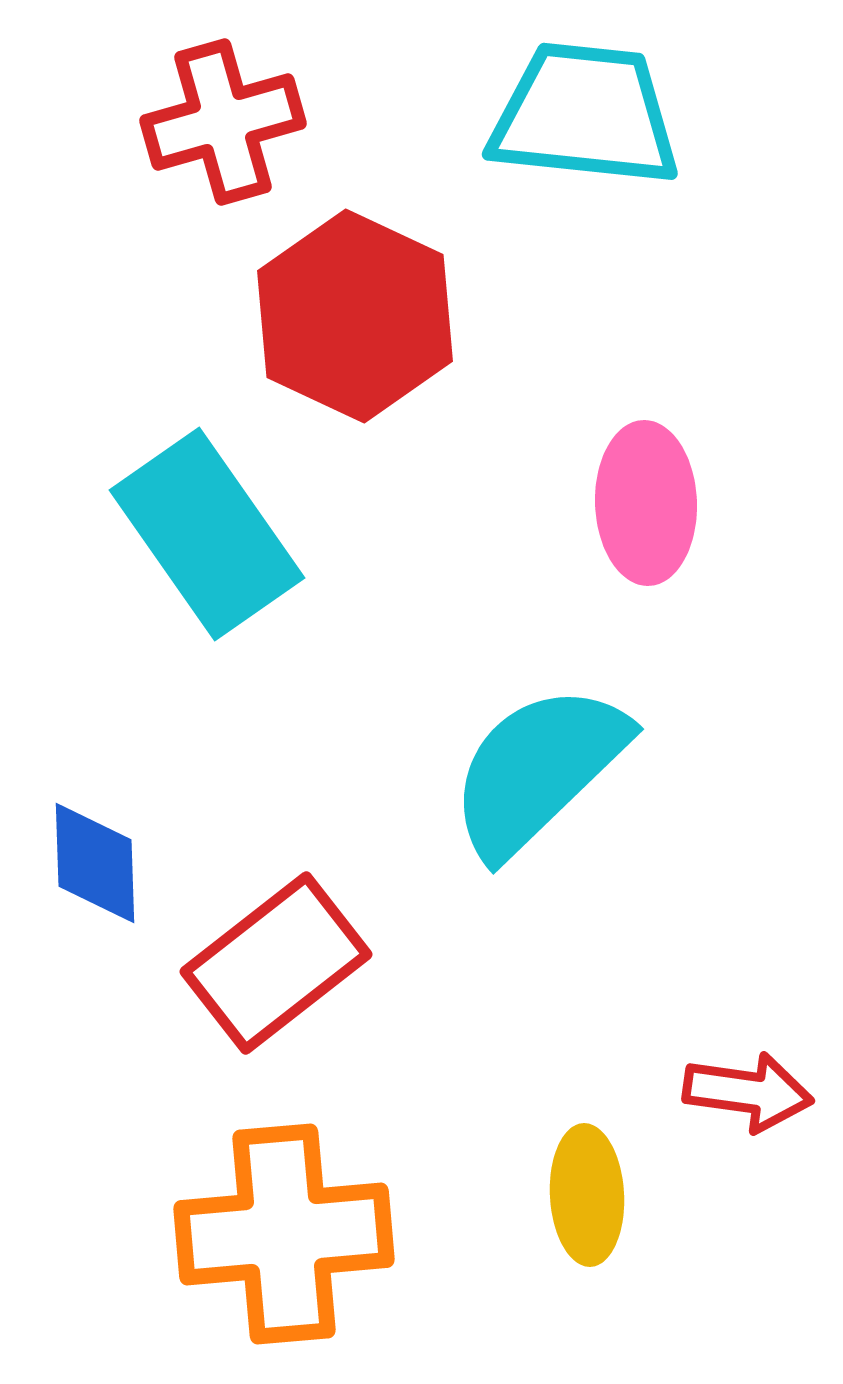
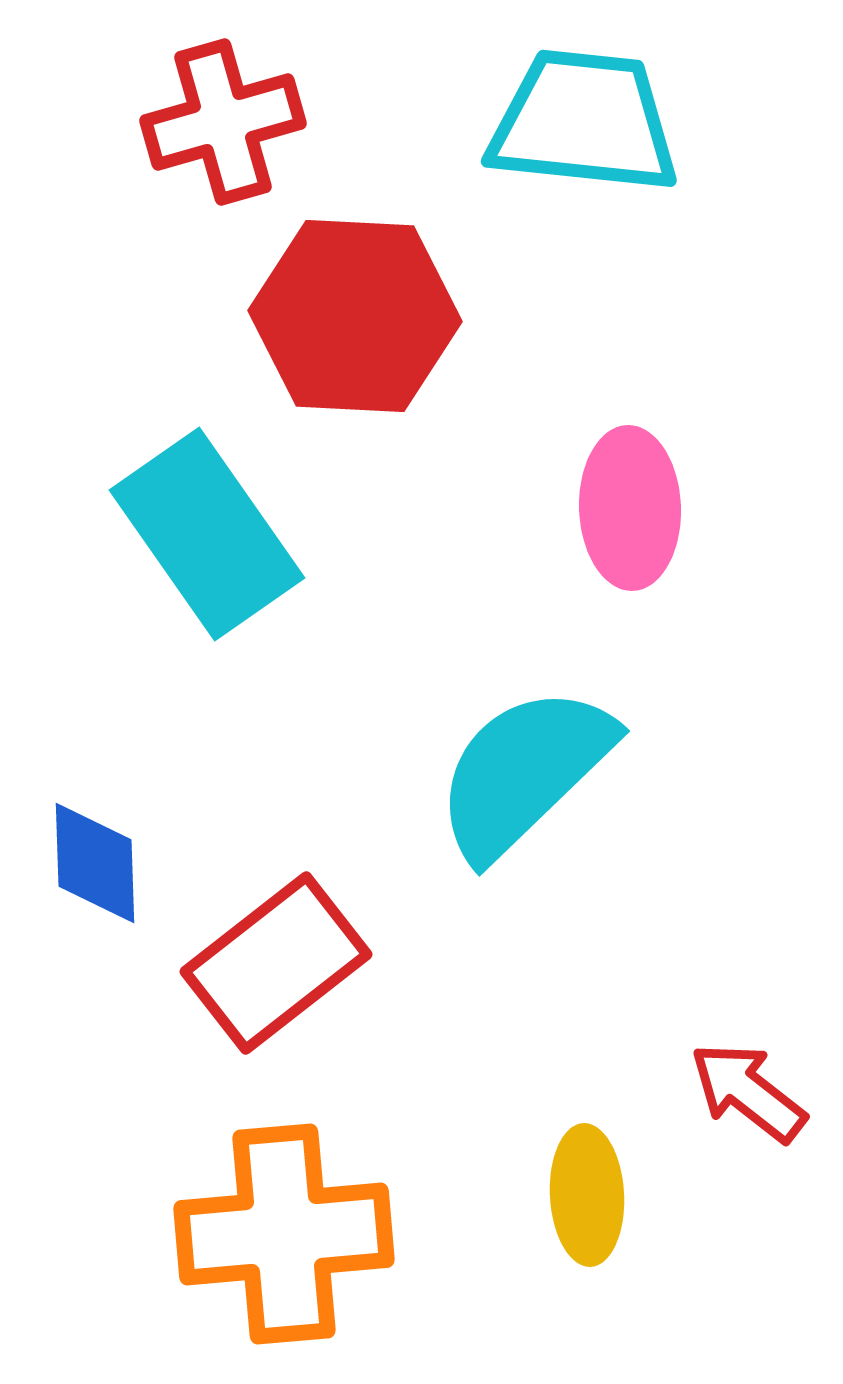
cyan trapezoid: moved 1 px left, 7 px down
red hexagon: rotated 22 degrees counterclockwise
pink ellipse: moved 16 px left, 5 px down
cyan semicircle: moved 14 px left, 2 px down
red arrow: rotated 150 degrees counterclockwise
